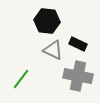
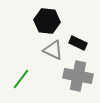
black rectangle: moved 1 px up
